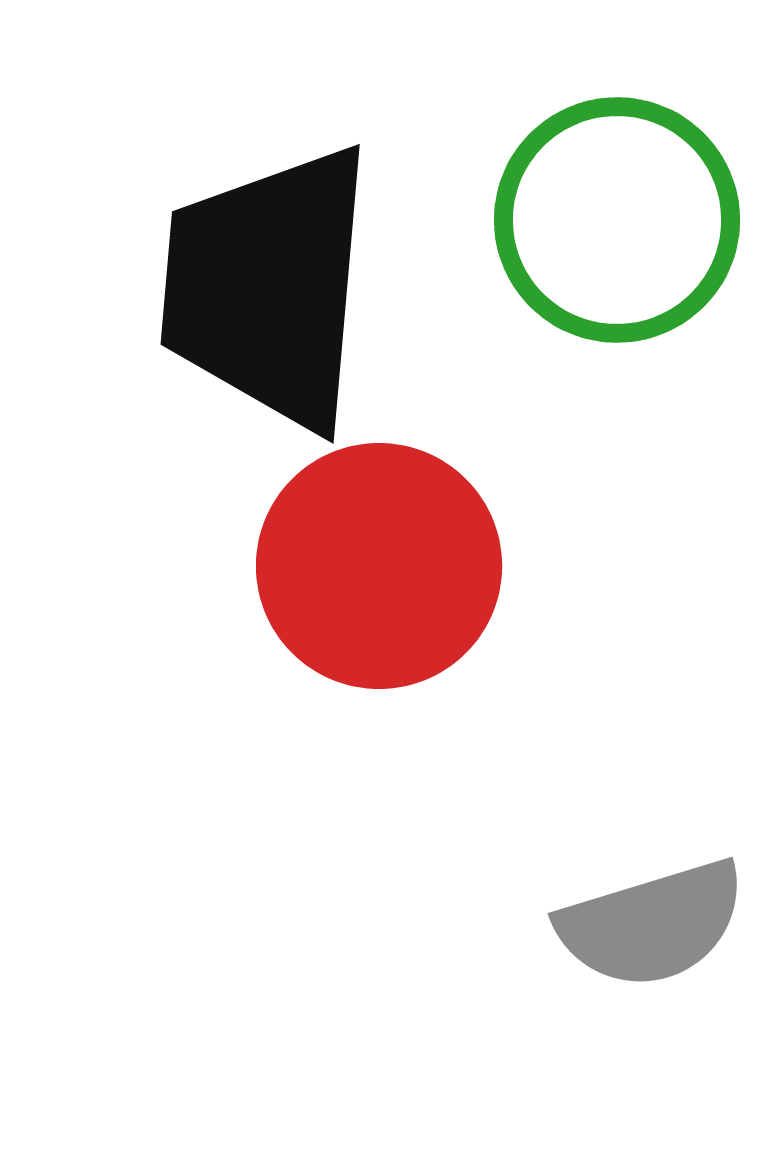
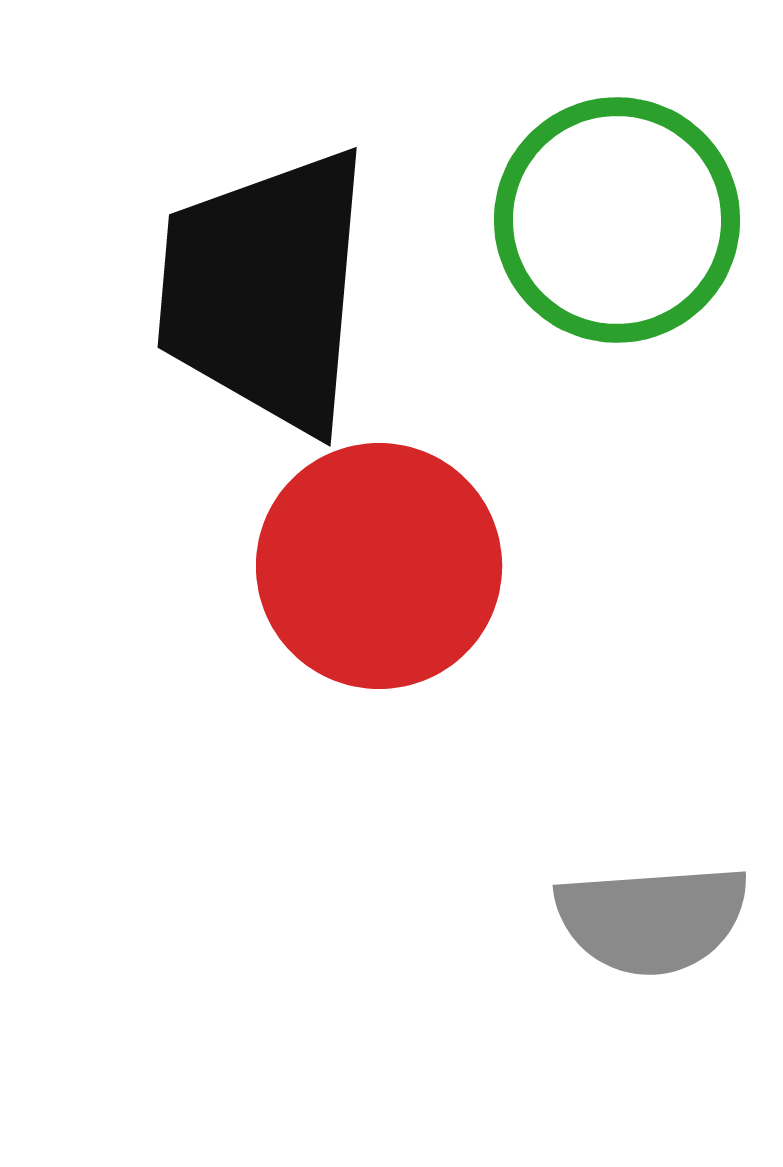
black trapezoid: moved 3 px left, 3 px down
gray semicircle: moved 5 px up; rotated 13 degrees clockwise
